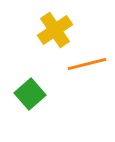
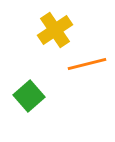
green square: moved 1 px left, 2 px down
